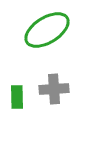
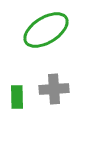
green ellipse: moved 1 px left
